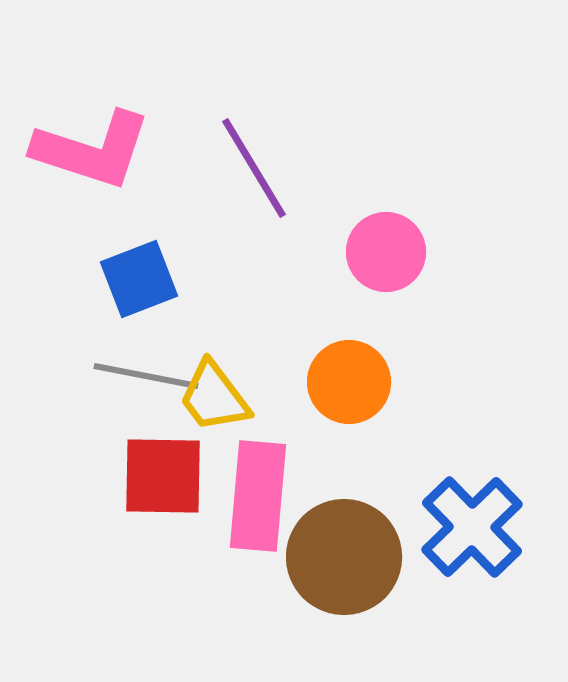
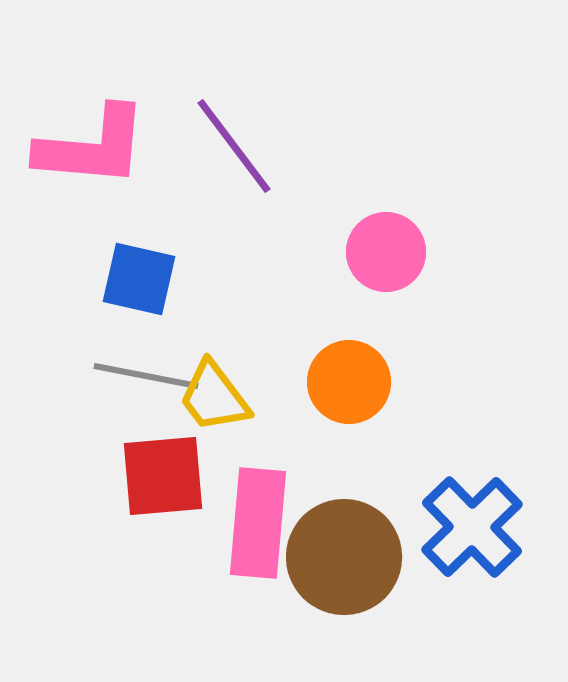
pink L-shape: moved 3 px up; rotated 13 degrees counterclockwise
purple line: moved 20 px left, 22 px up; rotated 6 degrees counterclockwise
blue square: rotated 34 degrees clockwise
red square: rotated 6 degrees counterclockwise
pink rectangle: moved 27 px down
